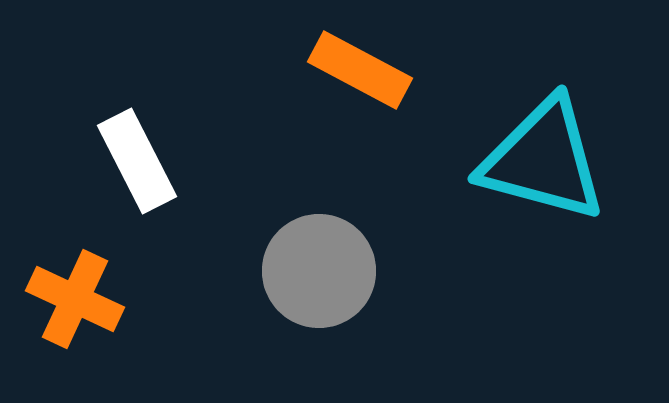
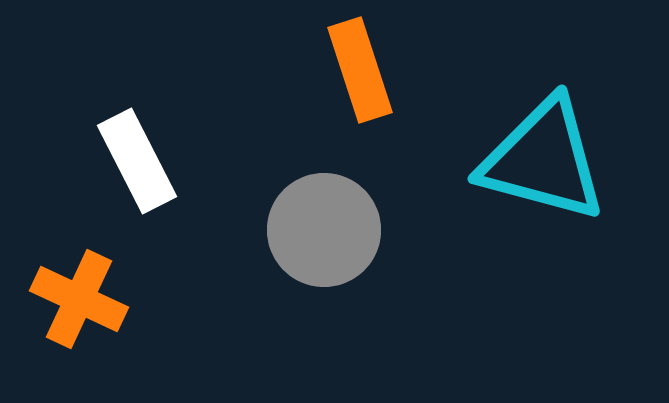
orange rectangle: rotated 44 degrees clockwise
gray circle: moved 5 px right, 41 px up
orange cross: moved 4 px right
